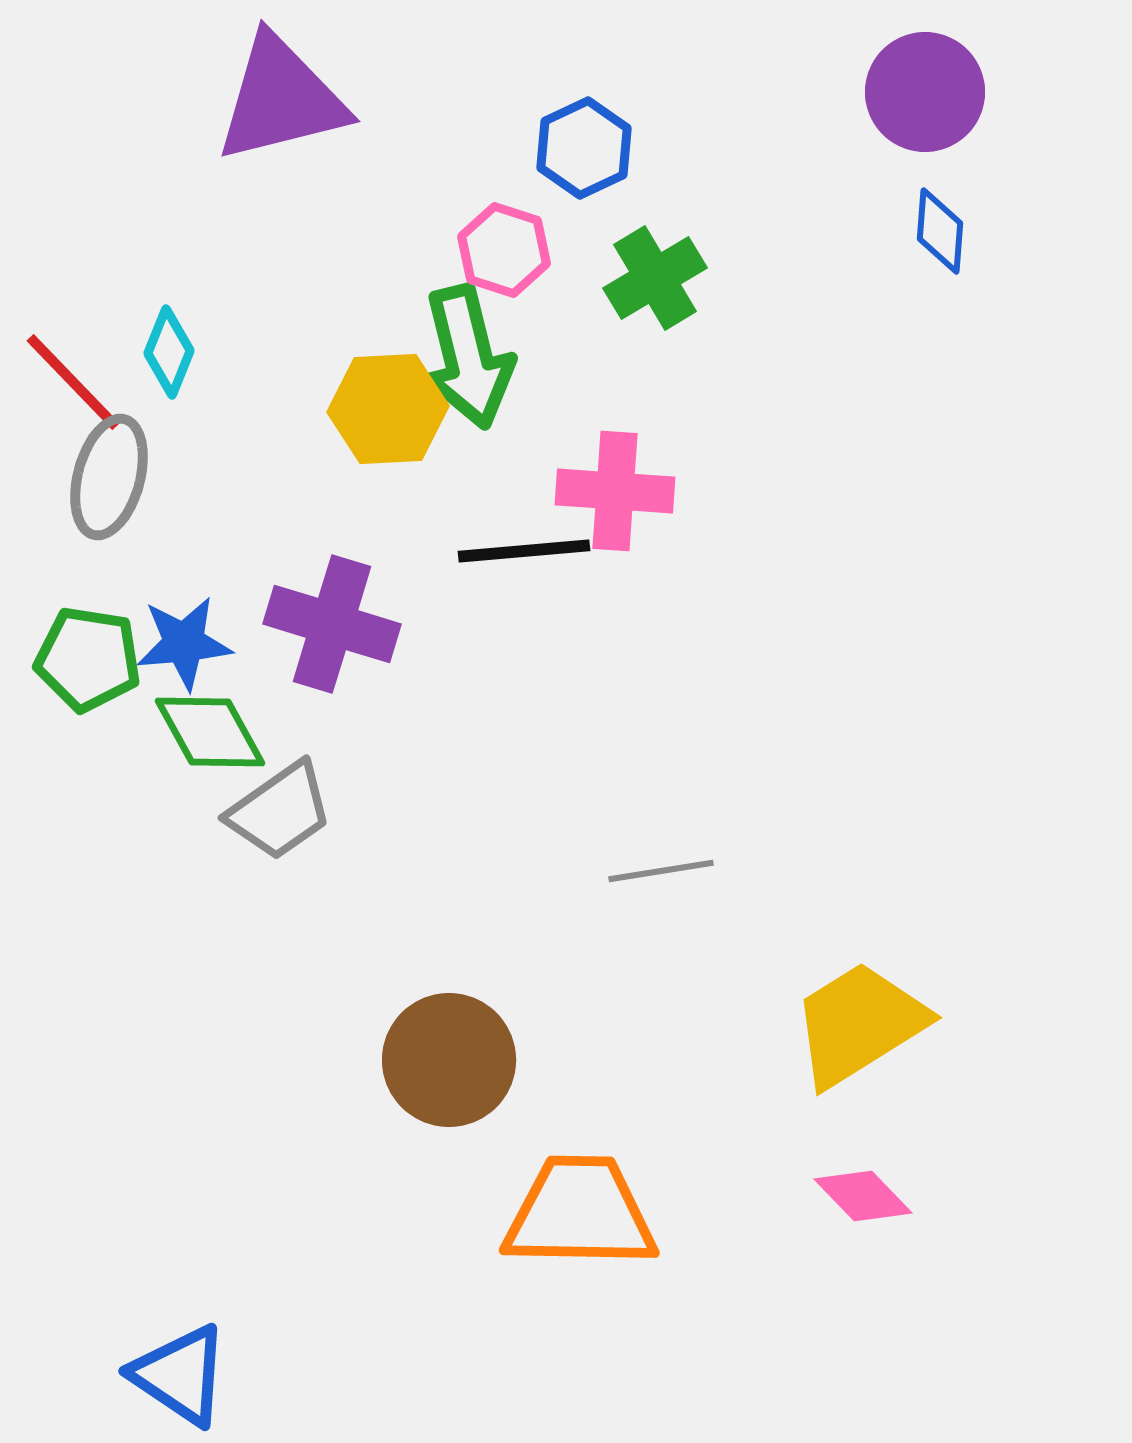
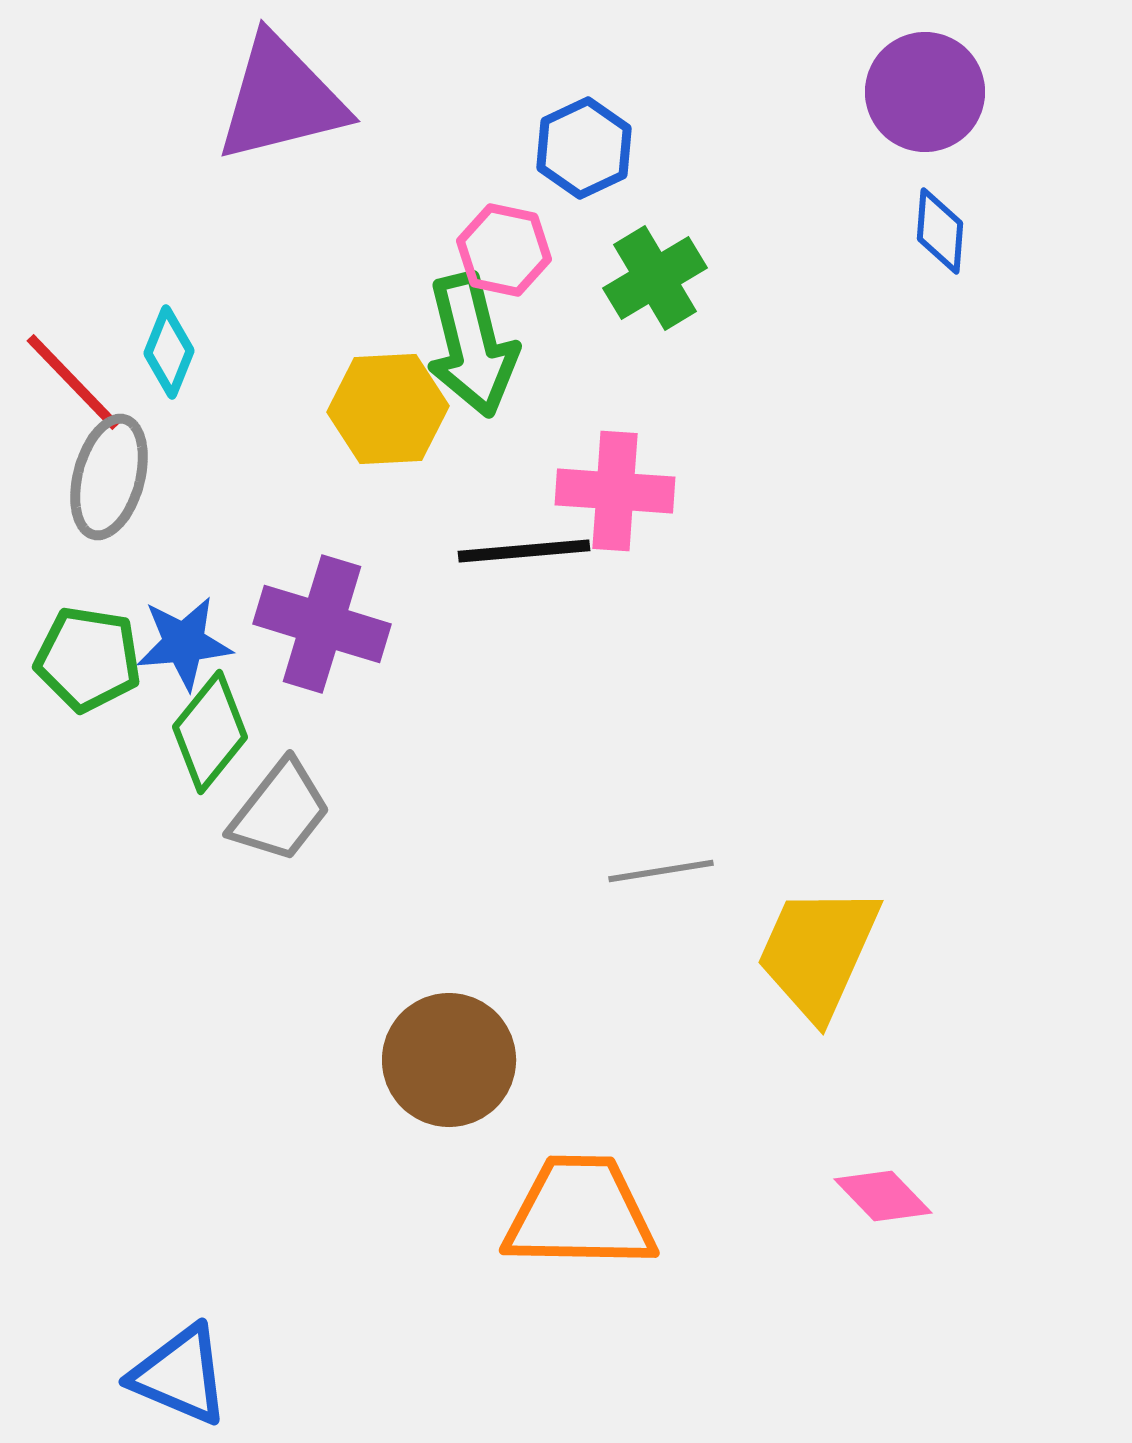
pink hexagon: rotated 6 degrees counterclockwise
green arrow: moved 4 px right, 12 px up
purple cross: moved 10 px left
green diamond: rotated 68 degrees clockwise
gray trapezoid: rotated 17 degrees counterclockwise
yellow trapezoid: moved 41 px left, 72 px up; rotated 34 degrees counterclockwise
pink diamond: moved 20 px right
blue triangle: rotated 11 degrees counterclockwise
